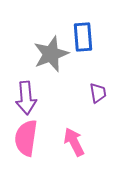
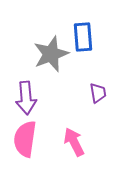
pink semicircle: moved 1 px left, 1 px down
